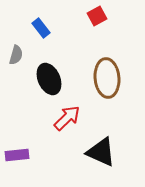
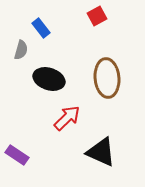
gray semicircle: moved 5 px right, 5 px up
black ellipse: rotated 48 degrees counterclockwise
purple rectangle: rotated 40 degrees clockwise
